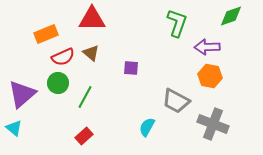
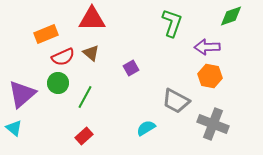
green L-shape: moved 5 px left
purple square: rotated 35 degrees counterclockwise
cyan semicircle: moved 1 px left, 1 px down; rotated 30 degrees clockwise
